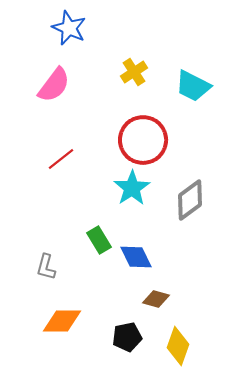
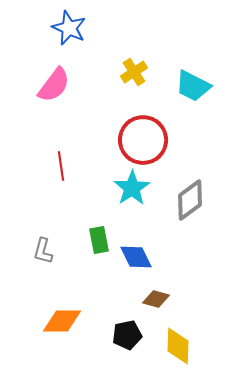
red line: moved 7 px down; rotated 60 degrees counterclockwise
green rectangle: rotated 20 degrees clockwise
gray L-shape: moved 3 px left, 16 px up
black pentagon: moved 2 px up
yellow diamond: rotated 18 degrees counterclockwise
